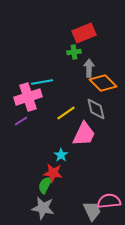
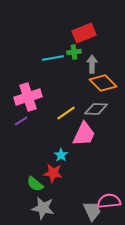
gray arrow: moved 3 px right, 4 px up
cyan line: moved 11 px right, 24 px up
gray diamond: rotated 75 degrees counterclockwise
green semicircle: moved 10 px left, 1 px up; rotated 78 degrees counterclockwise
